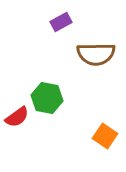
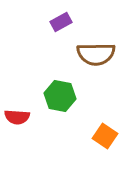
green hexagon: moved 13 px right, 2 px up
red semicircle: rotated 40 degrees clockwise
